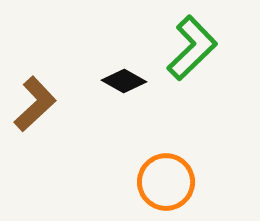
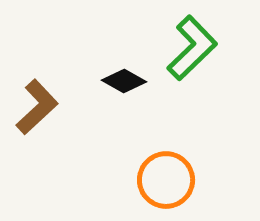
brown L-shape: moved 2 px right, 3 px down
orange circle: moved 2 px up
